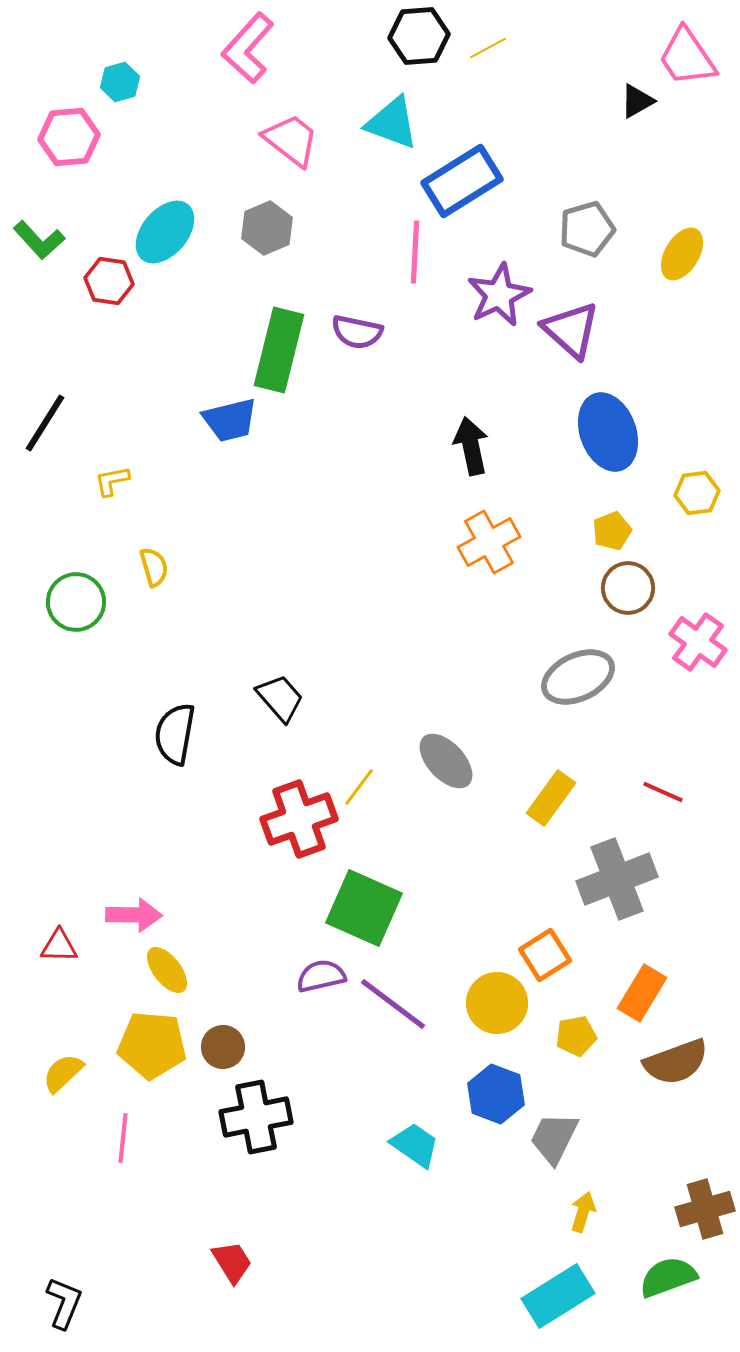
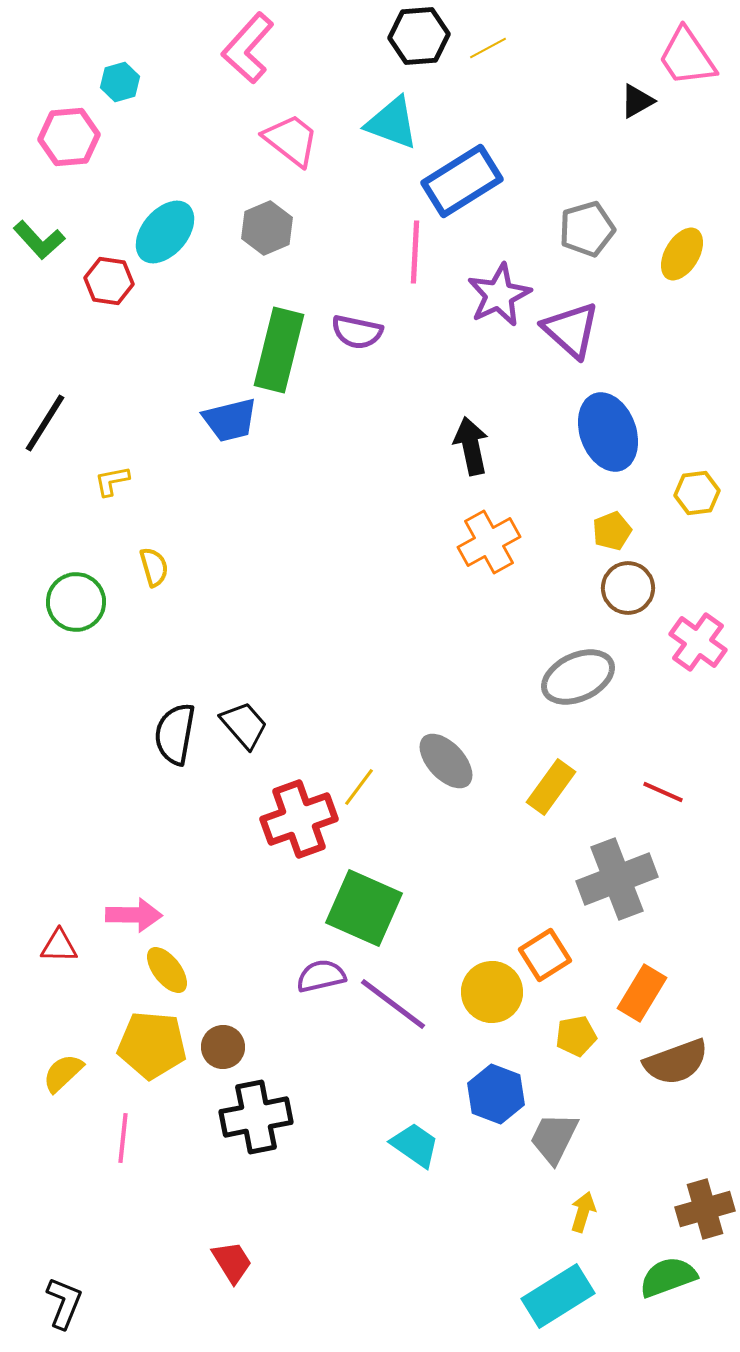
black trapezoid at (280, 698): moved 36 px left, 27 px down
yellow rectangle at (551, 798): moved 11 px up
yellow circle at (497, 1003): moved 5 px left, 11 px up
